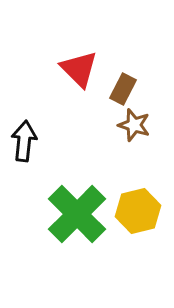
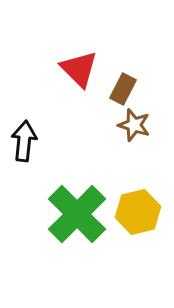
yellow hexagon: moved 1 px down
